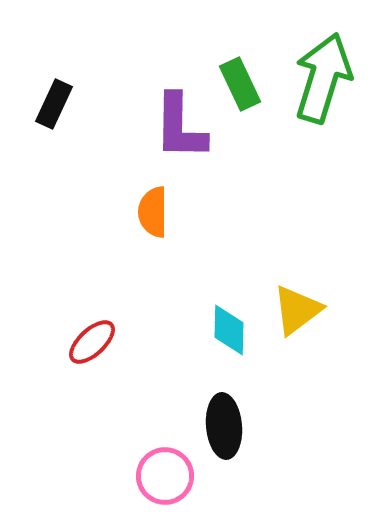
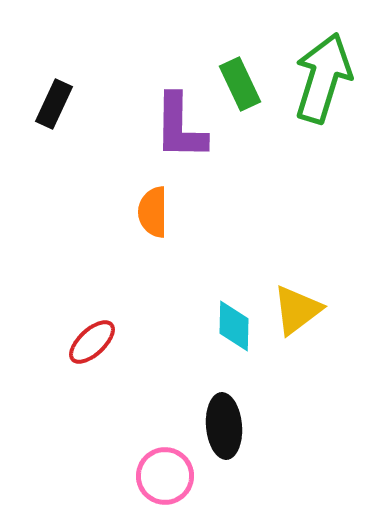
cyan diamond: moved 5 px right, 4 px up
